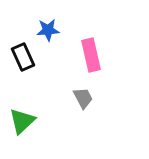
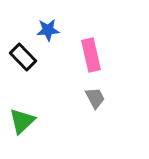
black rectangle: rotated 20 degrees counterclockwise
gray trapezoid: moved 12 px right
